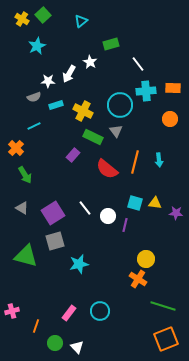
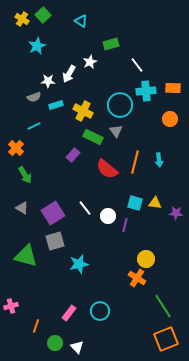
cyan triangle at (81, 21): rotated 48 degrees counterclockwise
white star at (90, 62): rotated 16 degrees clockwise
white line at (138, 64): moved 1 px left, 1 px down
orange cross at (138, 279): moved 1 px left, 1 px up
green line at (163, 306): rotated 40 degrees clockwise
pink cross at (12, 311): moved 1 px left, 5 px up
